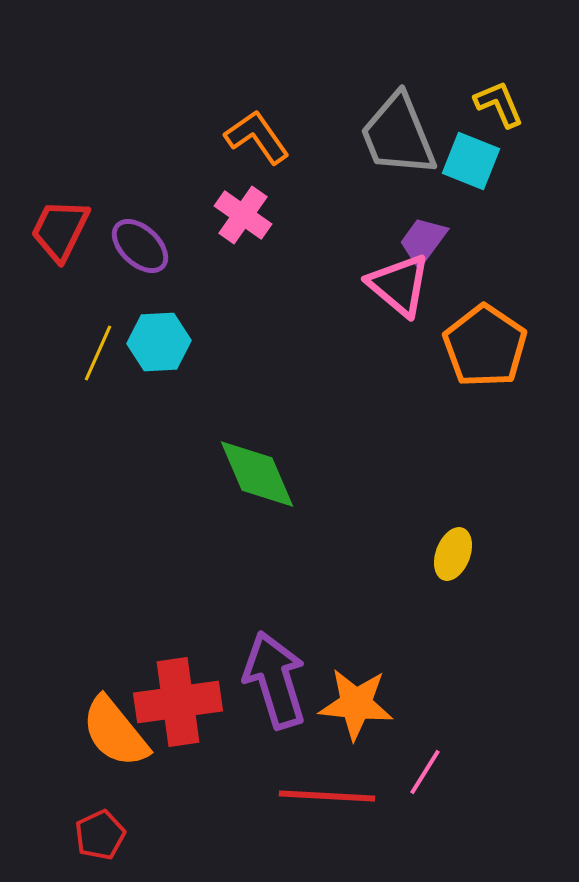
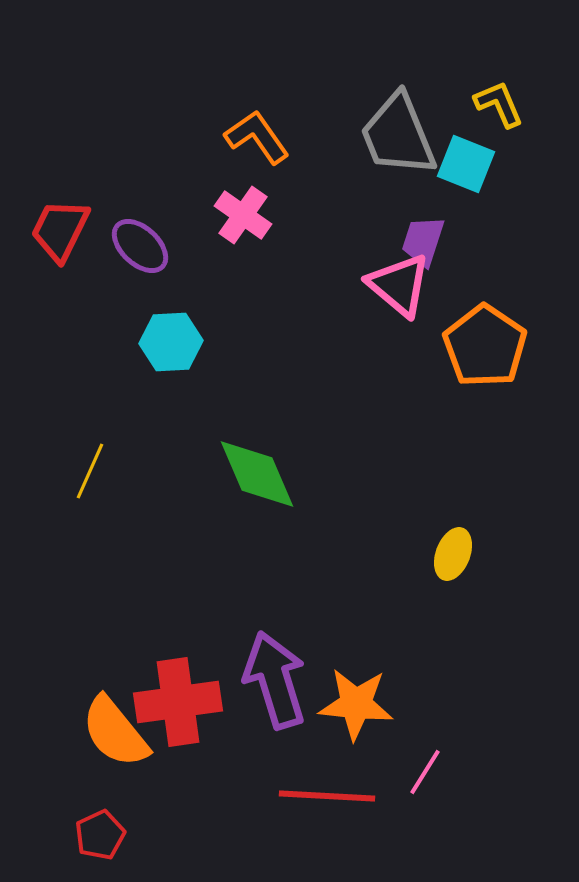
cyan square: moved 5 px left, 3 px down
purple trapezoid: rotated 18 degrees counterclockwise
cyan hexagon: moved 12 px right
yellow line: moved 8 px left, 118 px down
